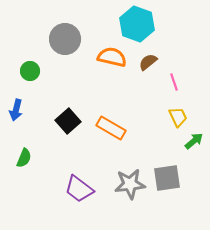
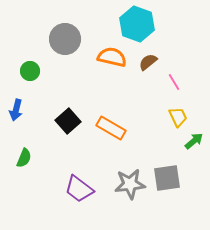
pink line: rotated 12 degrees counterclockwise
